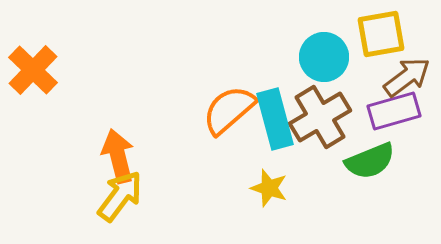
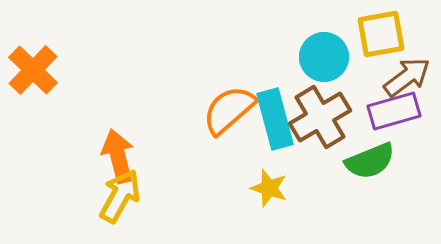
yellow arrow: rotated 8 degrees counterclockwise
